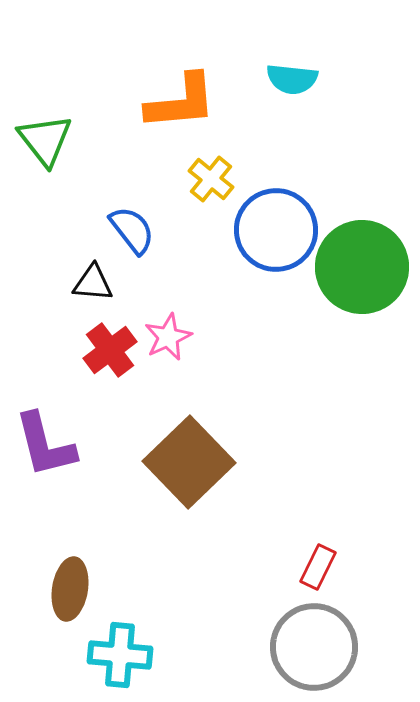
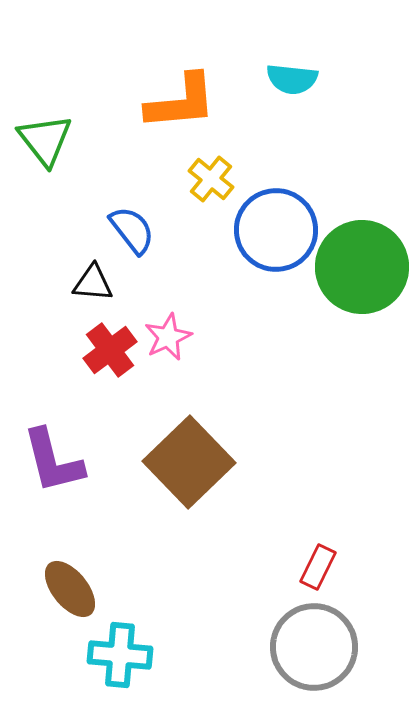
purple L-shape: moved 8 px right, 16 px down
brown ellipse: rotated 48 degrees counterclockwise
